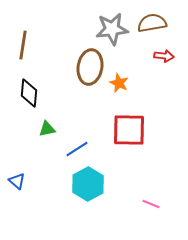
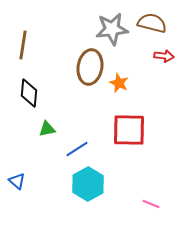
brown semicircle: rotated 24 degrees clockwise
